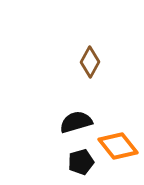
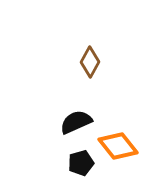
black semicircle: rotated 8 degrees counterclockwise
black pentagon: moved 1 px down
